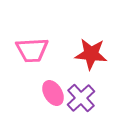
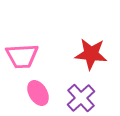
pink trapezoid: moved 10 px left, 6 px down
pink ellipse: moved 15 px left
